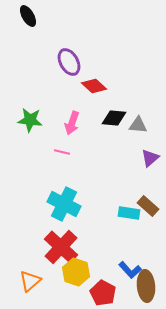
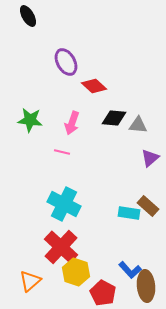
purple ellipse: moved 3 px left
